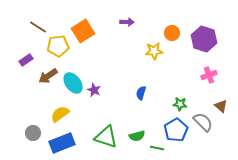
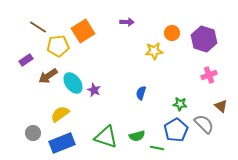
gray semicircle: moved 1 px right, 2 px down
